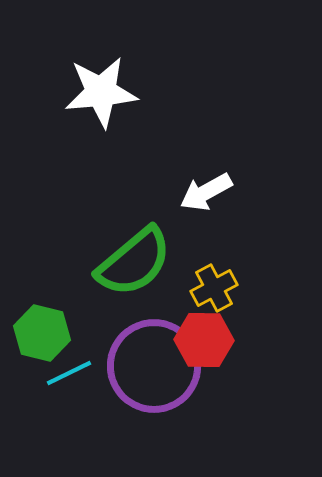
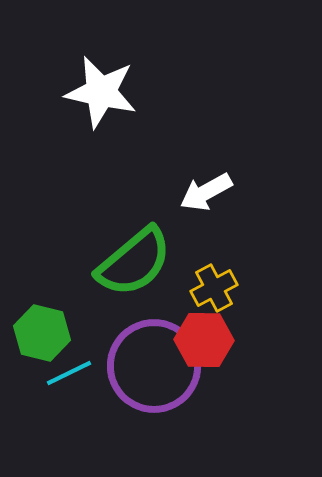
white star: rotated 18 degrees clockwise
